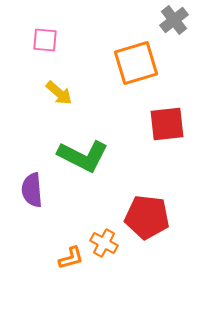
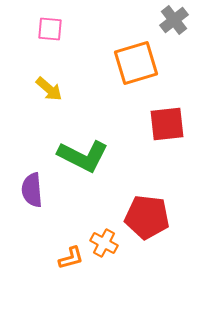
pink square: moved 5 px right, 11 px up
yellow arrow: moved 10 px left, 4 px up
